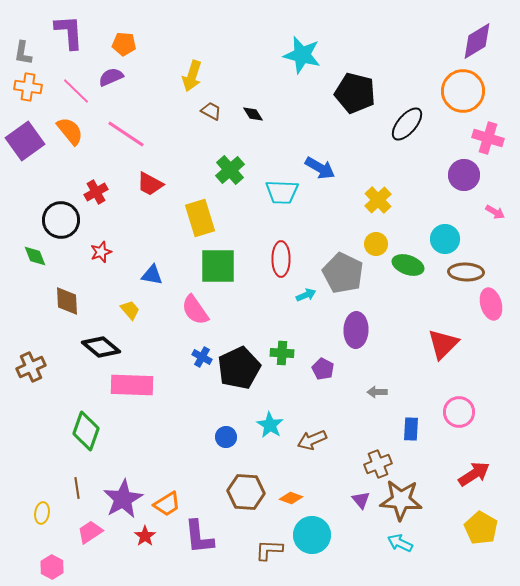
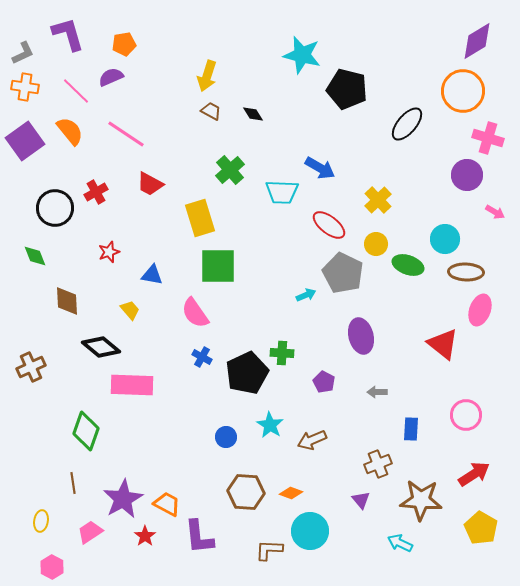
purple L-shape at (69, 32): moved 1 px left, 2 px down; rotated 12 degrees counterclockwise
orange pentagon at (124, 44): rotated 15 degrees counterclockwise
gray L-shape at (23, 53): rotated 125 degrees counterclockwise
yellow arrow at (192, 76): moved 15 px right
orange cross at (28, 87): moved 3 px left
black pentagon at (355, 93): moved 8 px left, 4 px up
purple circle at (464, 175): moved 3 px right
black circle at (61, 220): moved 6 px left, 12 px up
red star at (101, 252): moved 8 px right
red ellipse at (281, 259): moved 48 px right, 34 px up; rotated 52 degrees counterclockwise
pink ellipse at (491, 304): moved 11 px left, 6 px down; rotated 36 degrees clockwise
pink semicircle at (195, 310): moved 3 px down
purple ellipse at (356, 330): moved 5 px right, 6 px down; rotated 16 degrees counterclockwise
red triangle at (443, 344): rotated 36 degrees counterclockwise
black pentagon at (239, 368): moved 8 px right, 5 px down
purple pentagon at (323, 369): moved 1 px right, 13 px down
pink circle at (459, 412): moved 7 px right, 3 px down
brown line at (77, 488): moved 4 px left, 5 px up
orange diamond at (291, 498): moved 5 px up
brown star at (401, 500): moved 20 px right
orange trapezoid at (167, 504): rotated 120 degrees counterclockwise
yellow ellipse at (42, 513): moved 1 px left, 8 px down
cyan circle at (312, 535): moved 2 px left, 4 px up
